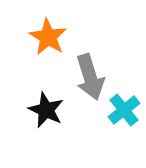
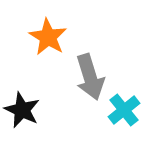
black star: moved 24 px left
